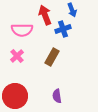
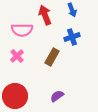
blue cross: moved 9 px right, 8 px down
purple semicircle: rotated 64 degrees clockwise
